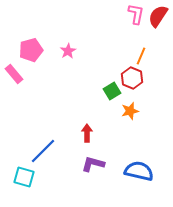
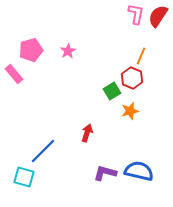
red arrow: rotated 18 degrees clockwise
purple L-shape: moved 12 px right, 9 px down
